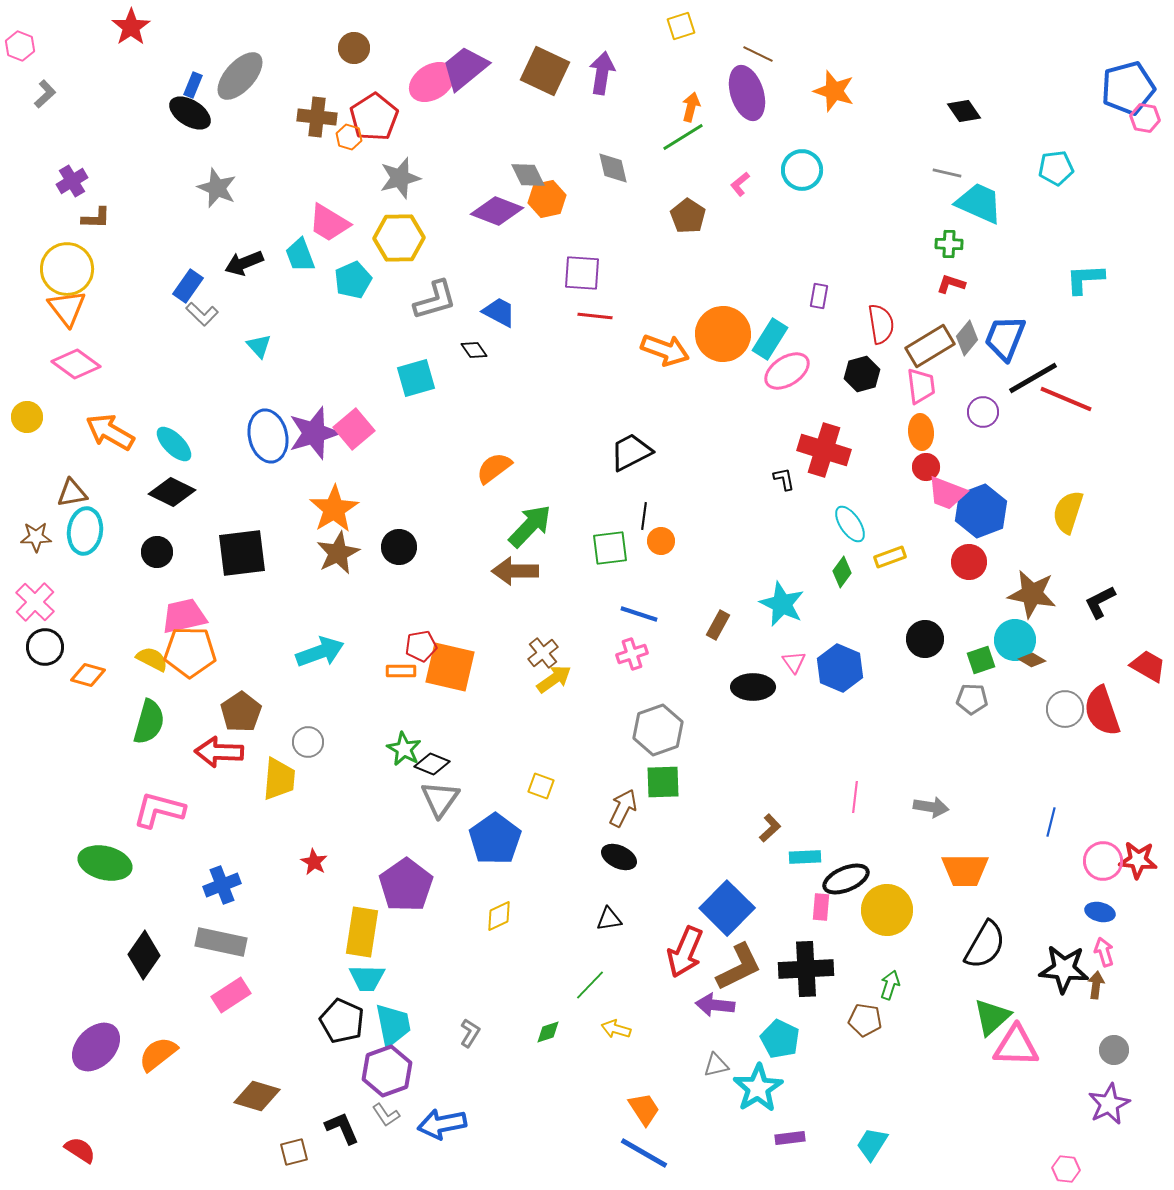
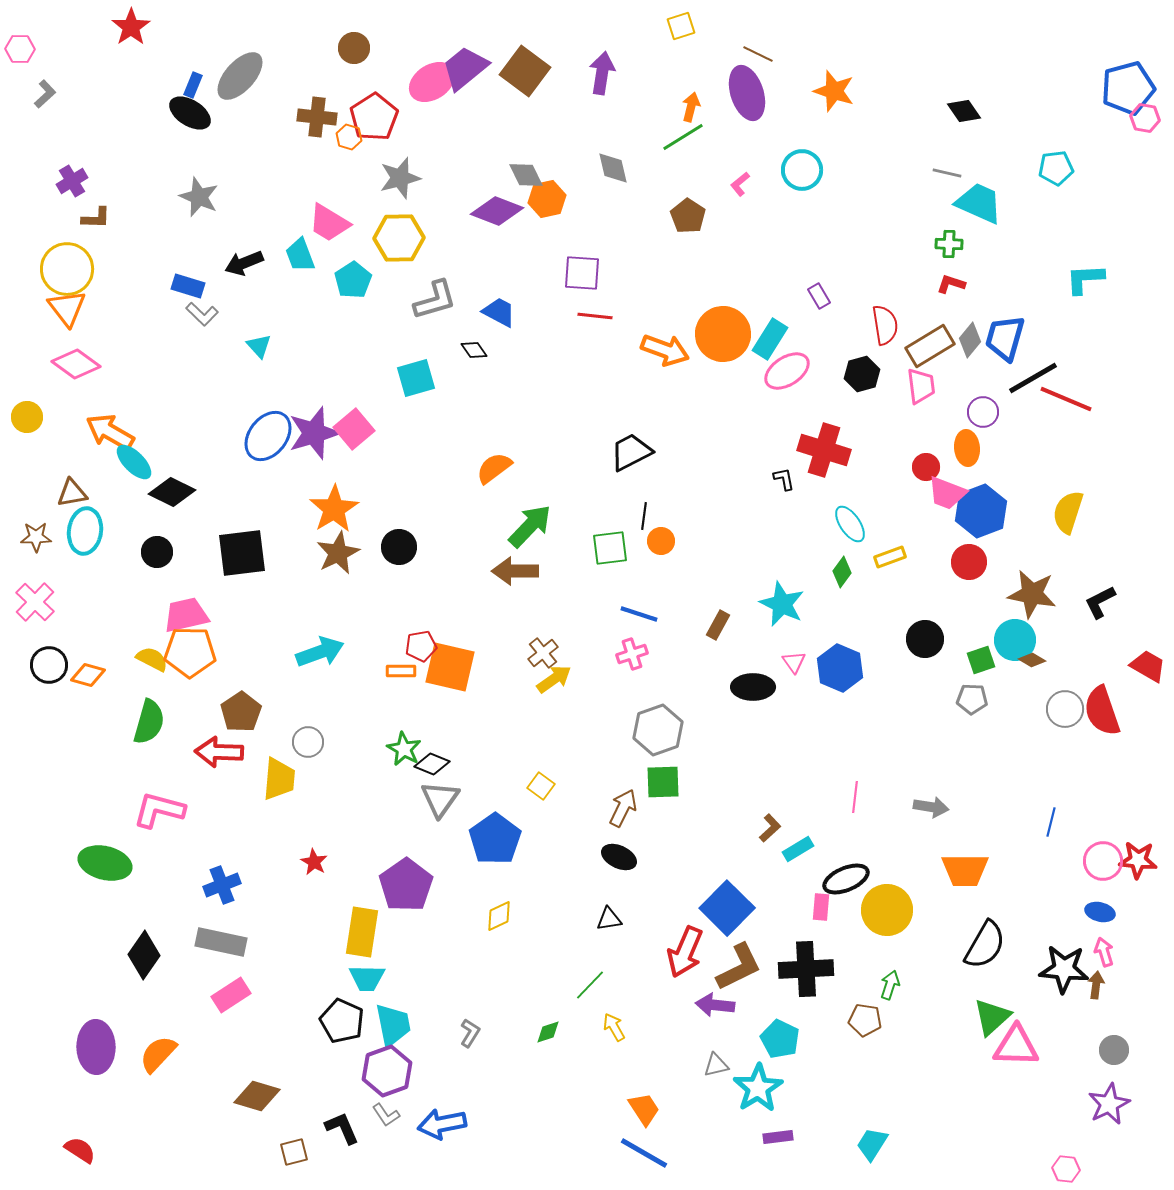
pink hexagon at (20, 46): moved 3 px down; rotated 20 degrees counterclockwise
brown square at (545, 71): moved 20 px left; rotated 12 degrees clockwise
gray diamond at (528, 175): moved 2 px left
gray star at (217, 188): moved 18 px left, 9 px down
cyan pentagon at (353, 280): rotated 9 degrees counterclockwise
blue rectangle at (188, 286): rotated 72 degrees clockwise
purple rectangle at (819, 296): rotated 40 degrees counterclockwise
red semicircle at (881, 324): moved 4 px right, 1 px down
gray diamond at (967, 338): moved 3 px right, 2 px down
blue trapezoid at (1005, 338): rotated 6 degrees counterclockwise
orange ellipse at (921, 432): moved 46 px right, 16 px down
blue ellipse at (268, 436): rotated 51 degrees clockwise
cyan ellipse at (174, 444): moved 40 px left, 18 px down
pink trapezoid at (184, 616): moved 2 px right, 1 px up
black circle at (45, 647): moved 4 px right, 18 px down
yellow square at (541, 786): rotated 16 degrees clockwise
cyan rectangle at (805, 857): moved 7 px left, 8 px up; rotated 28 degrees counterclockwise
yellow arrow at (616, 1029): moved 2 px left, 2 px up; rotated 44 degrees clockwise
purple ellipse at (96, 1047): rotated 45 degrees counterclockwise
orange semicircle at (158, 1054): rotated 9 degrees counterclockwise
purple rectangle at (790, 1138): moved 12 px left, 1 px up
